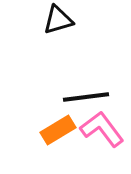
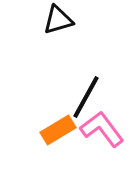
black line: rotated 54 degrees counterclockwise
